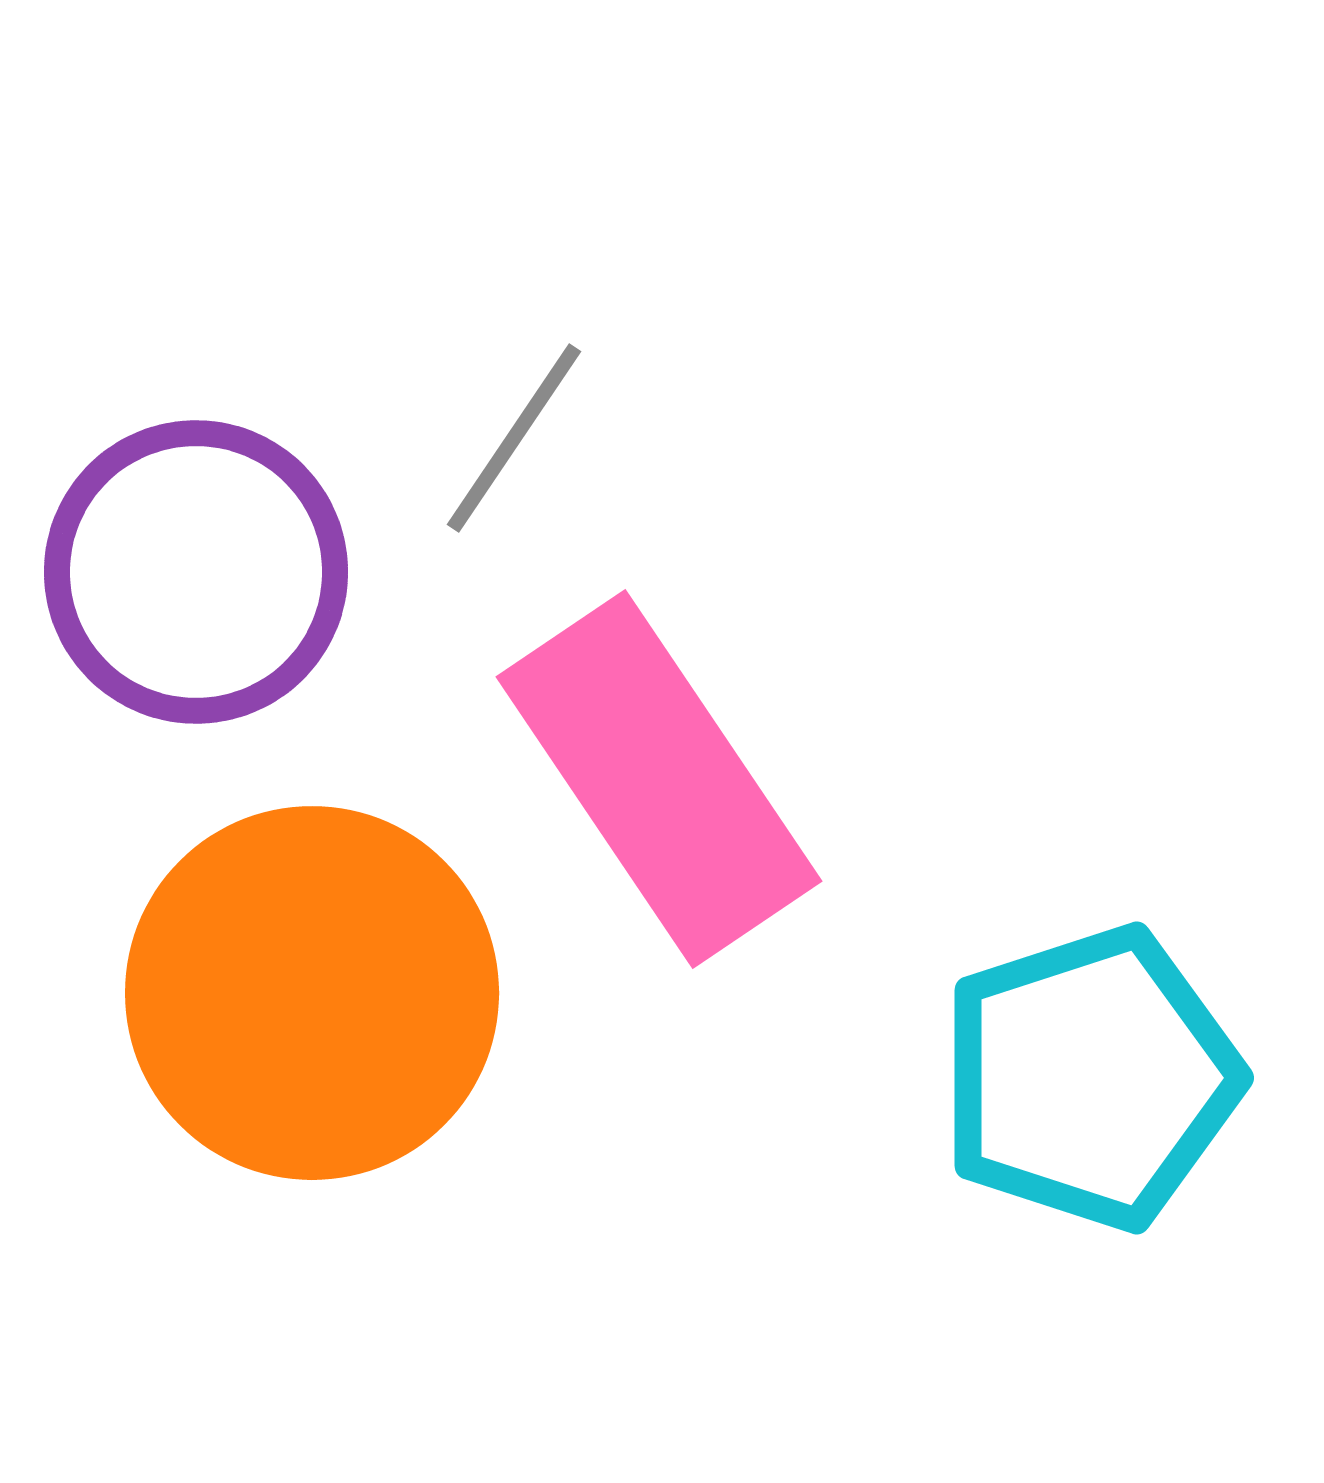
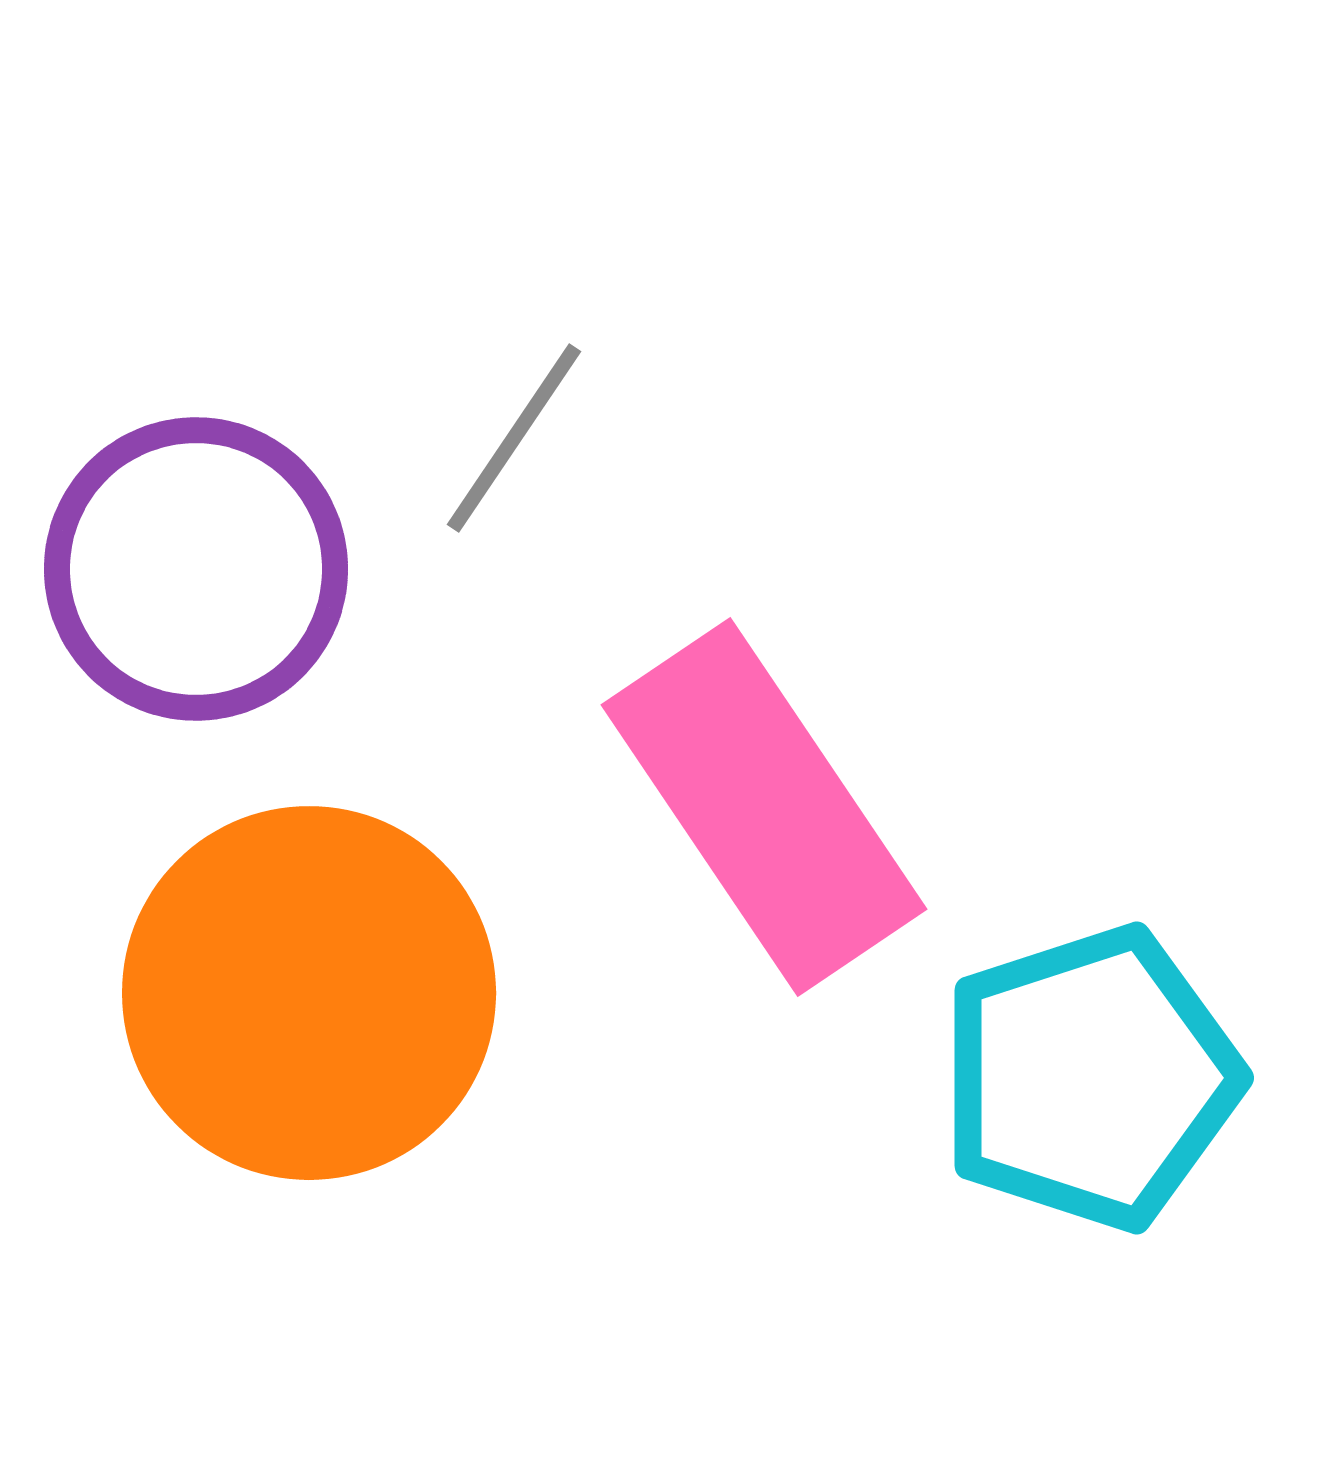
purple circle: moved 3 px up
pink rectangle: moved 105 px right, 28 px down
orange circle: moved 3 px left
